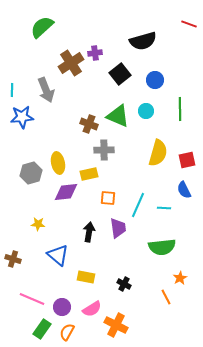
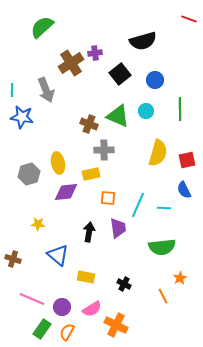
red line at (189, 24): moved 5 px up
blue star at (22, 117): rotated 15 degrees clockwise
gray hexagon at (31, 173): moved 2 px left, 1 px down
yellow rectangle at (89, 174): moved 2 px right
orange line at (166, 297): moved 3 px left, 1 px up
